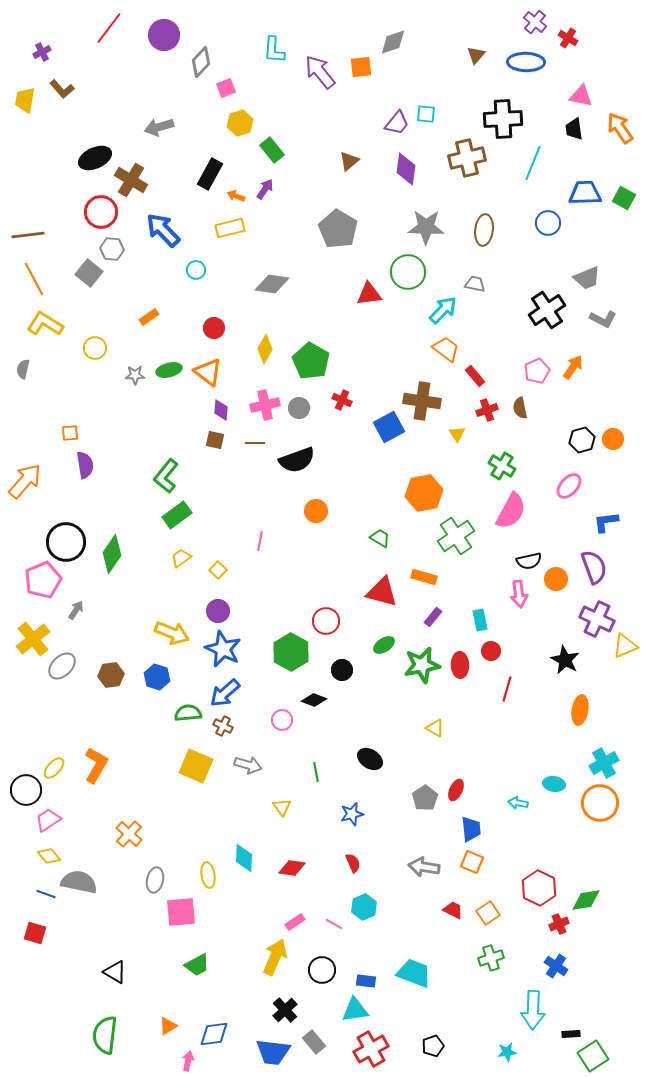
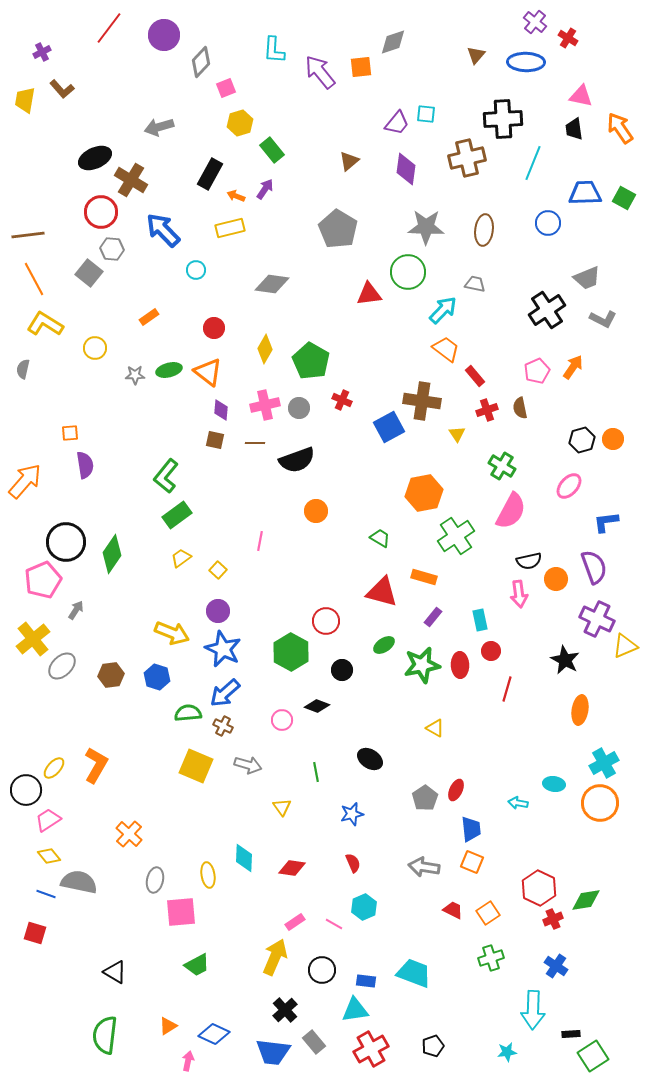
black diamond at (314, 700): moved 3 px right, 6 px down
red cross at (559, 924): moved 6 px left, 5 px up
blue diamond at (214, 1034): rotated 32 degrees clockwise
